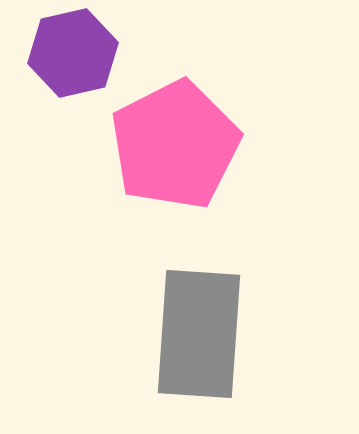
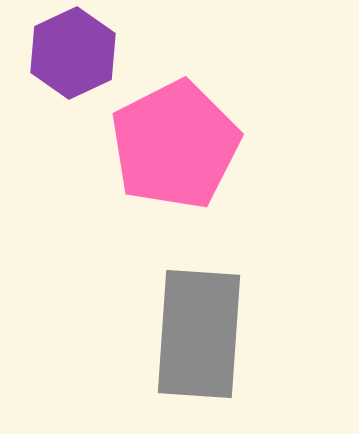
purple hexagon: rotated 12 degrees counterclockwise
